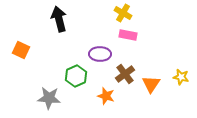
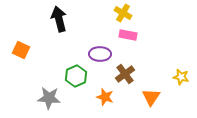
orange triangle: moved 13 px down
orange star: moved 1 px left, 1 px down
